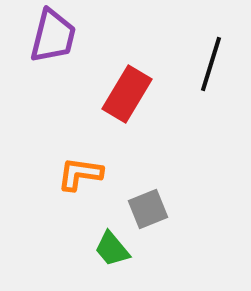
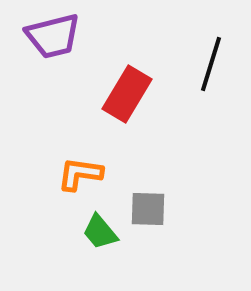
purple trapezoid: rotated 62 degrees clockwise
gray square: rotated 24 degrees clockwise
green trapezoid: moved 12 px left, 17 px up
